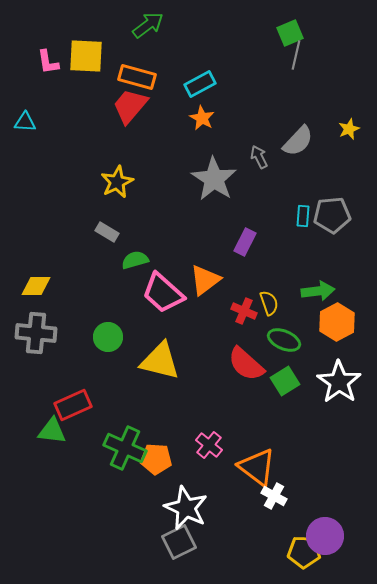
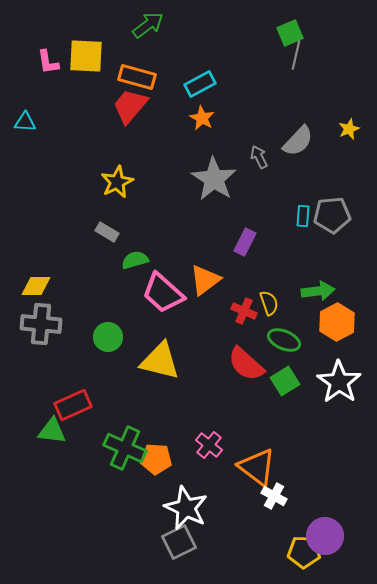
gray cross at (36, 333): moved 5 px right, 9 px up
